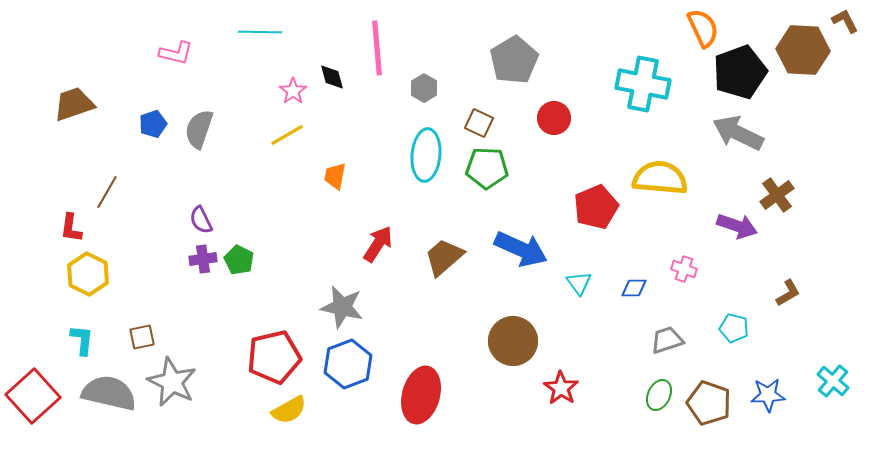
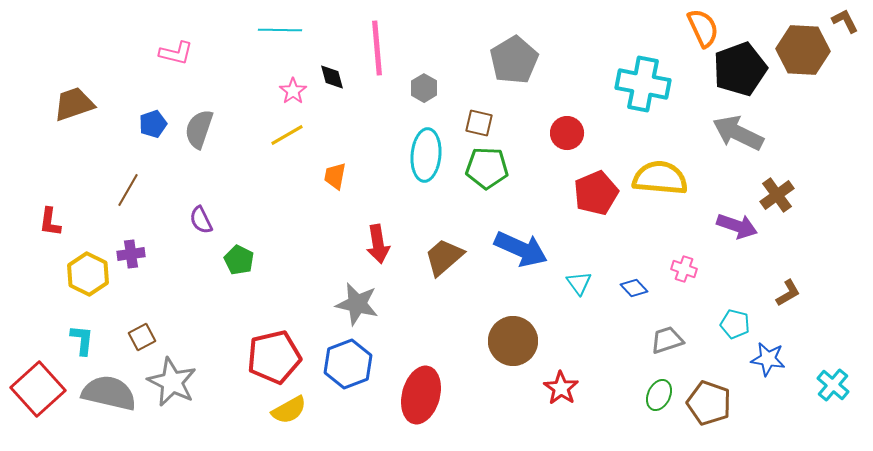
cyan line at (260, 32): moved 20 px right, 2 px up
black pentagon at (740, 72): moved 3 px up
red circle at (554, 118): moved 13 px right, 15 px down
brown square at (479, 123): rotated 12 degrees counterclockwise
brown line at (107, 192): moved 21 px right, 2 px up
red pentagon at (596, 207): moved 14 px up
red L-shape at (71, 228): moved 21 px left, 6 px up
red arrow at (378, 244): rotated 138 degrees clockwise
purple cross at (203, 259): moved 72 px left, 5 px up
blue diamond at (634, 288): rotated 48 degrees clockwise
gray star at (342, 307): moved 15 px right, 3 px up
cyan pentagon at (734, 328): moved 1 px right, 4 px up
brown square at (142, 337): rotated 16 degrees counterclockwise
cyan cross at (833, 381): moved 4 px down
blue star at (768, 395): moved 36 px up; rotated 12 degrees clockwise
red square at (33, 396): moved 5 px right, 7 px up
